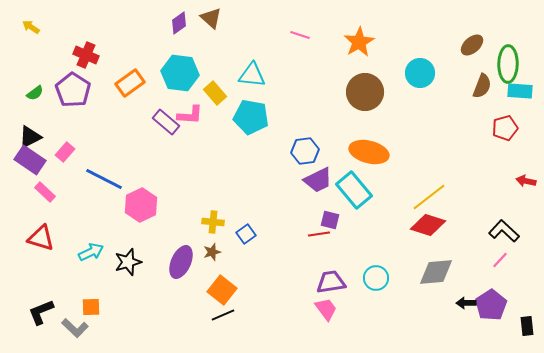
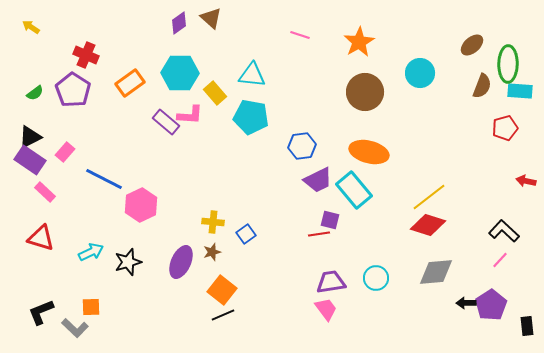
cyan hexagon at (180, 73): rotated 6 degrees counterclockwise
blue hexagon at (305, 151): moved 3 px left, 5 px up
